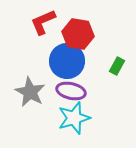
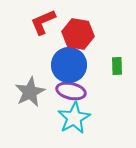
blue circle: moved 2 px right, 4 px down
green rectangle: rotated 30 degrees counterclockwise
gray star: rotated 16 degrees clockwise
cyan star: rotated 12 degrees counterclockwise
